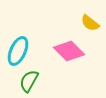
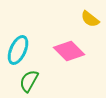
yellow semicircle: moved 4 px up
cyan ellipse: moved 1 px up
